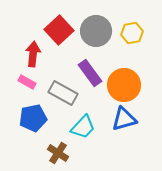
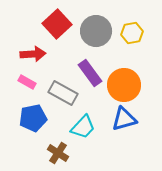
red square: moved 2 px left, 6 px up
red arrow: rotated 80 degrees clockwise
